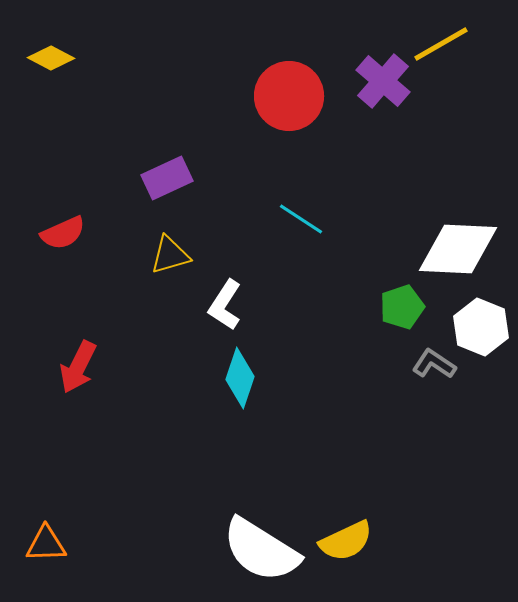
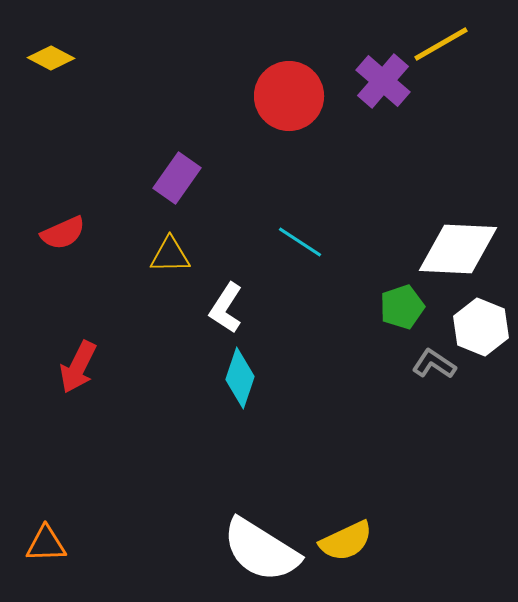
purple rectangle: moved 10 px right; rotated 30 degrees counterclockwise
cyan line: moved 1 px left, 23 px down
yellow triangle: rotated 15 degrees clockwise
white L-shape: moved 1 px right, 3 px down
